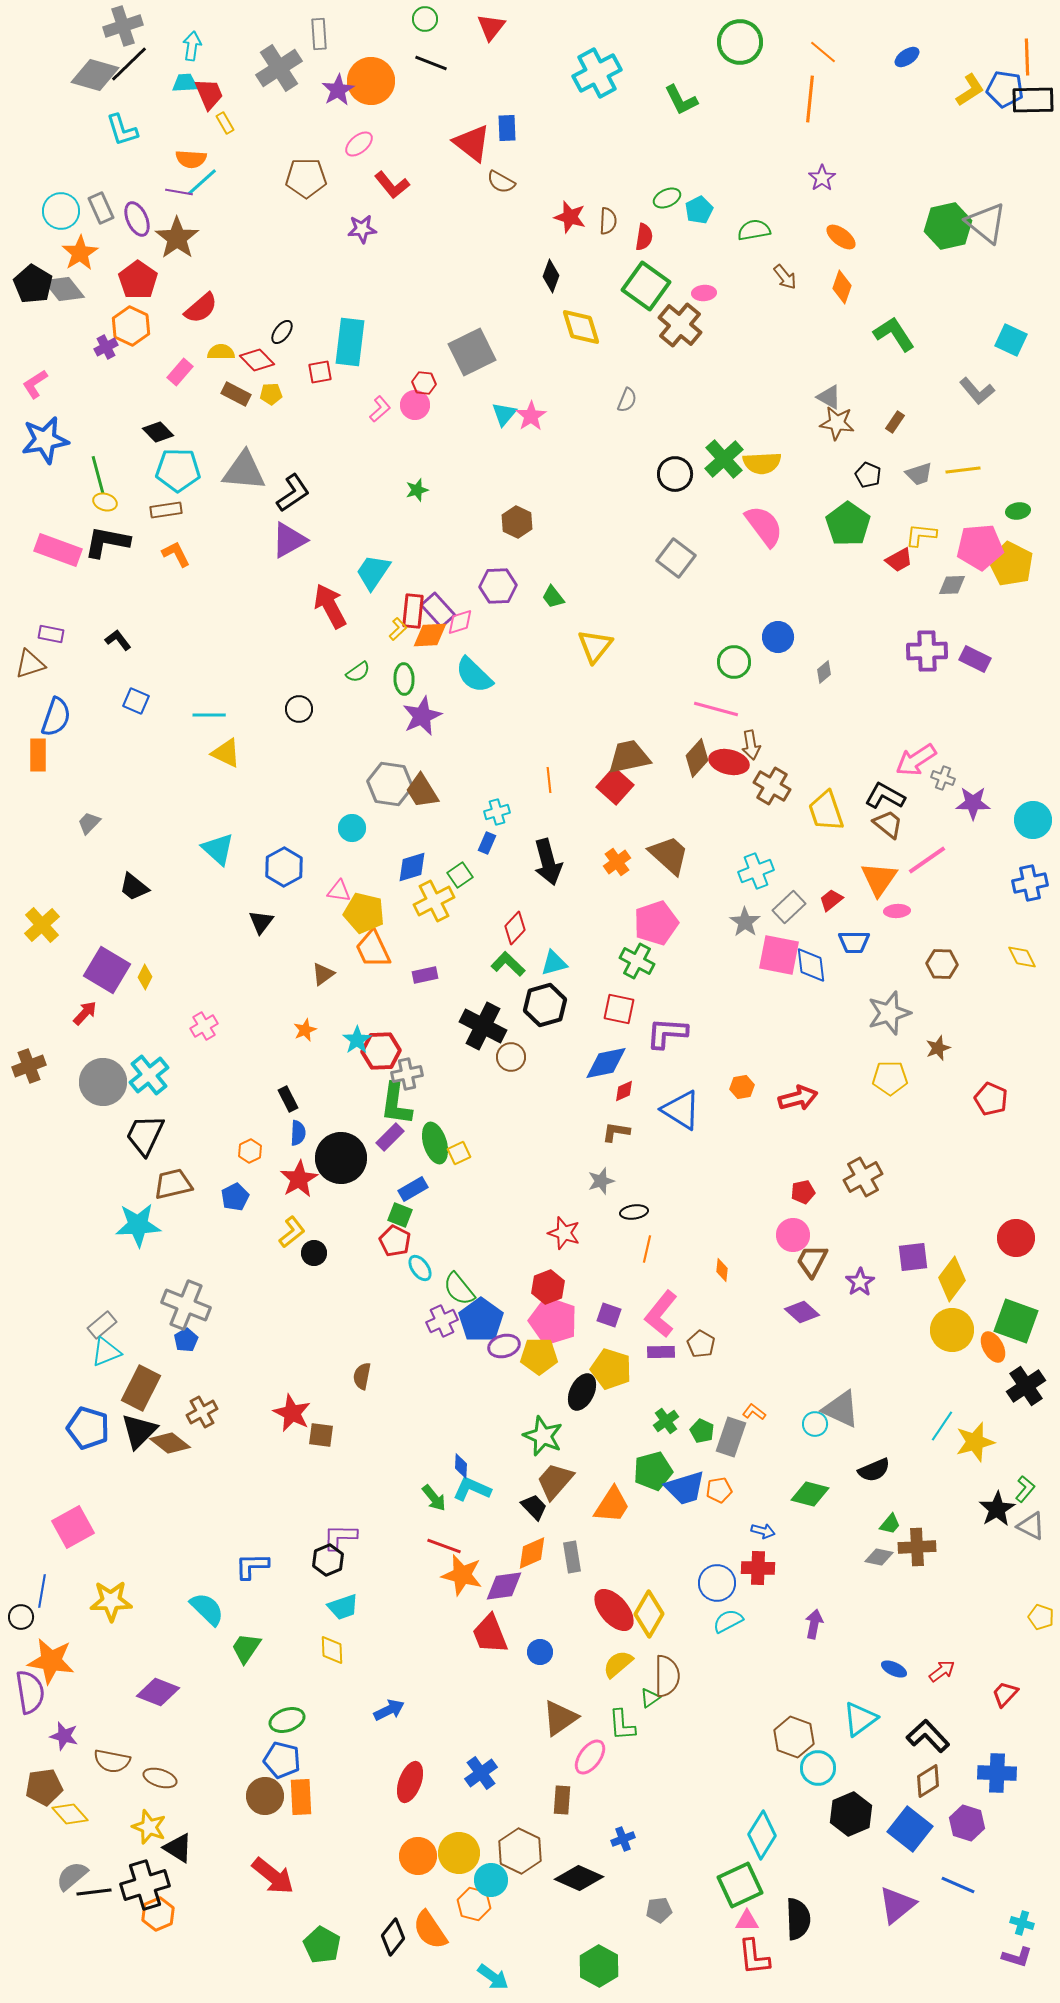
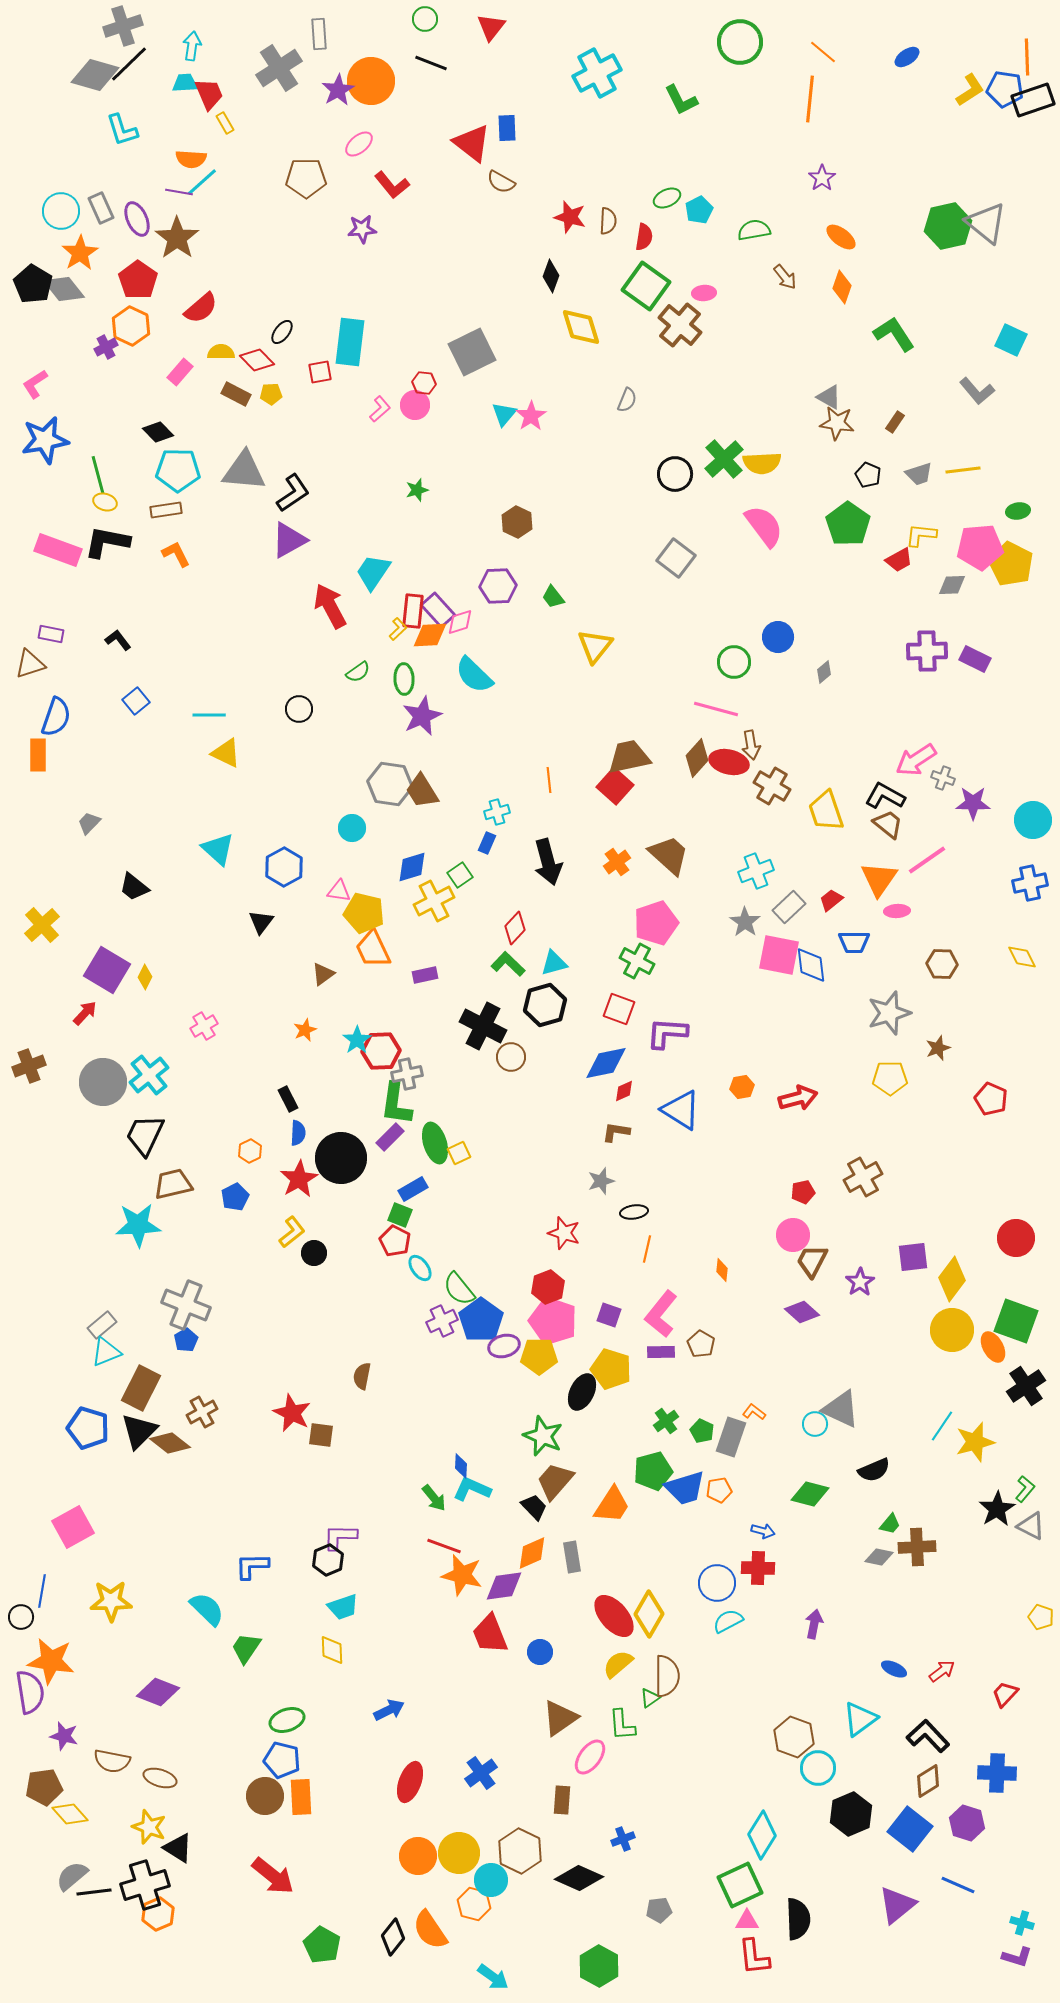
black rectangle at (1033, 100): rotated 18 degrees counterclockwise
blue square at (136, 701): rotated 28 degrees clockwise
red square at (619, 1009): rotated 8 degrees clockwise
red ellipse at (614, 1610): moved 6 px down
